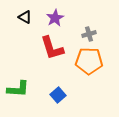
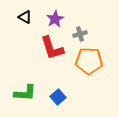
purple star: moved 1 px down
gray cross: moved 9 px left
green L-shape: moved 7 px right, 4 px down
blue square: moved 2 px down
